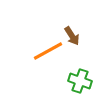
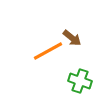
brown arrow: moved 2 px down; rotated 18 degrees counterclockwise
